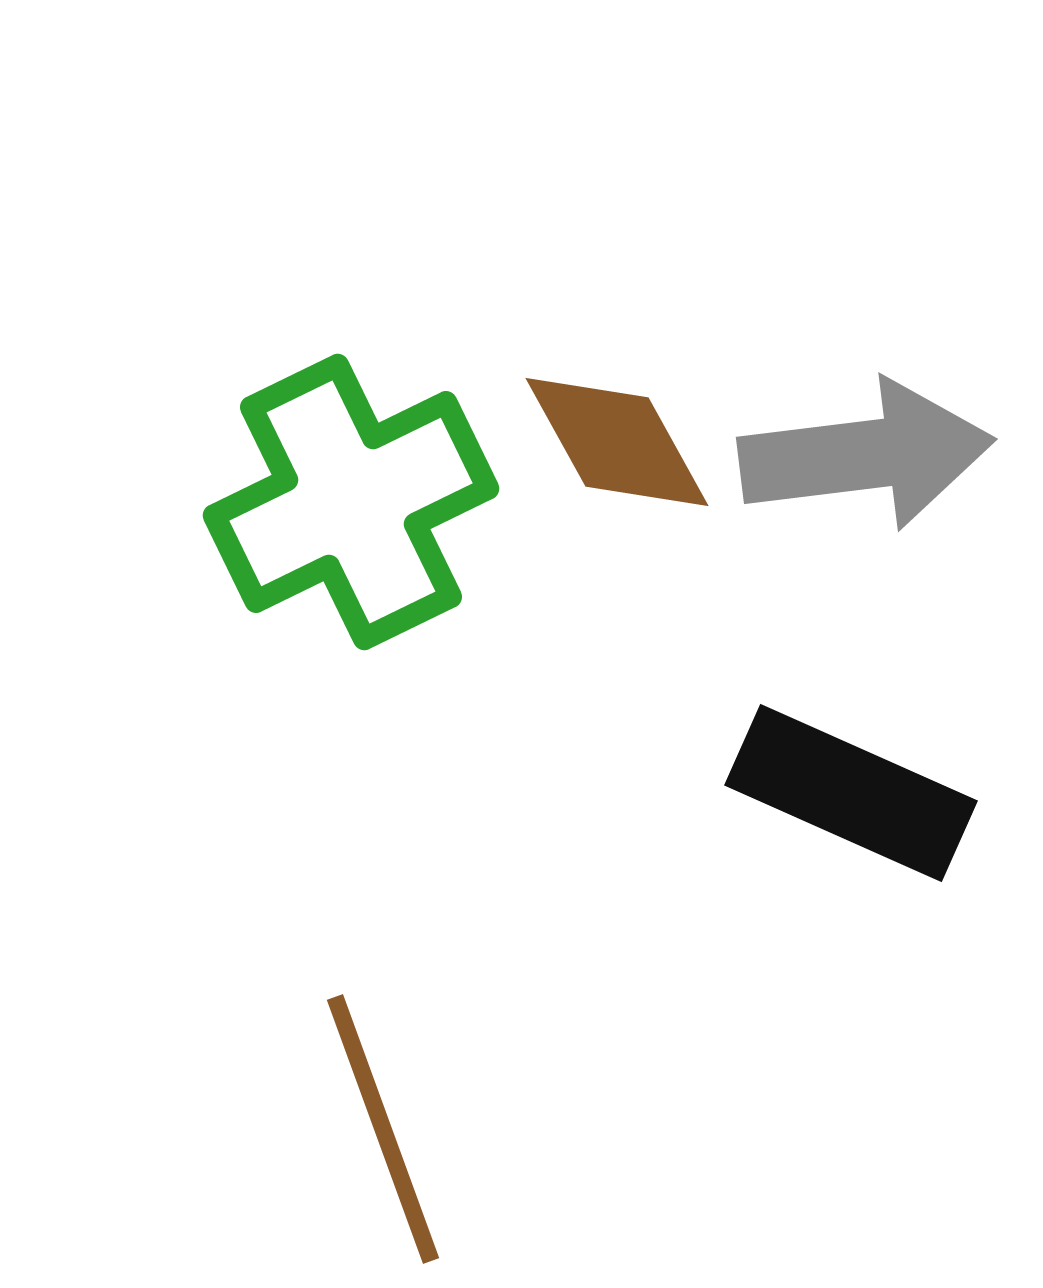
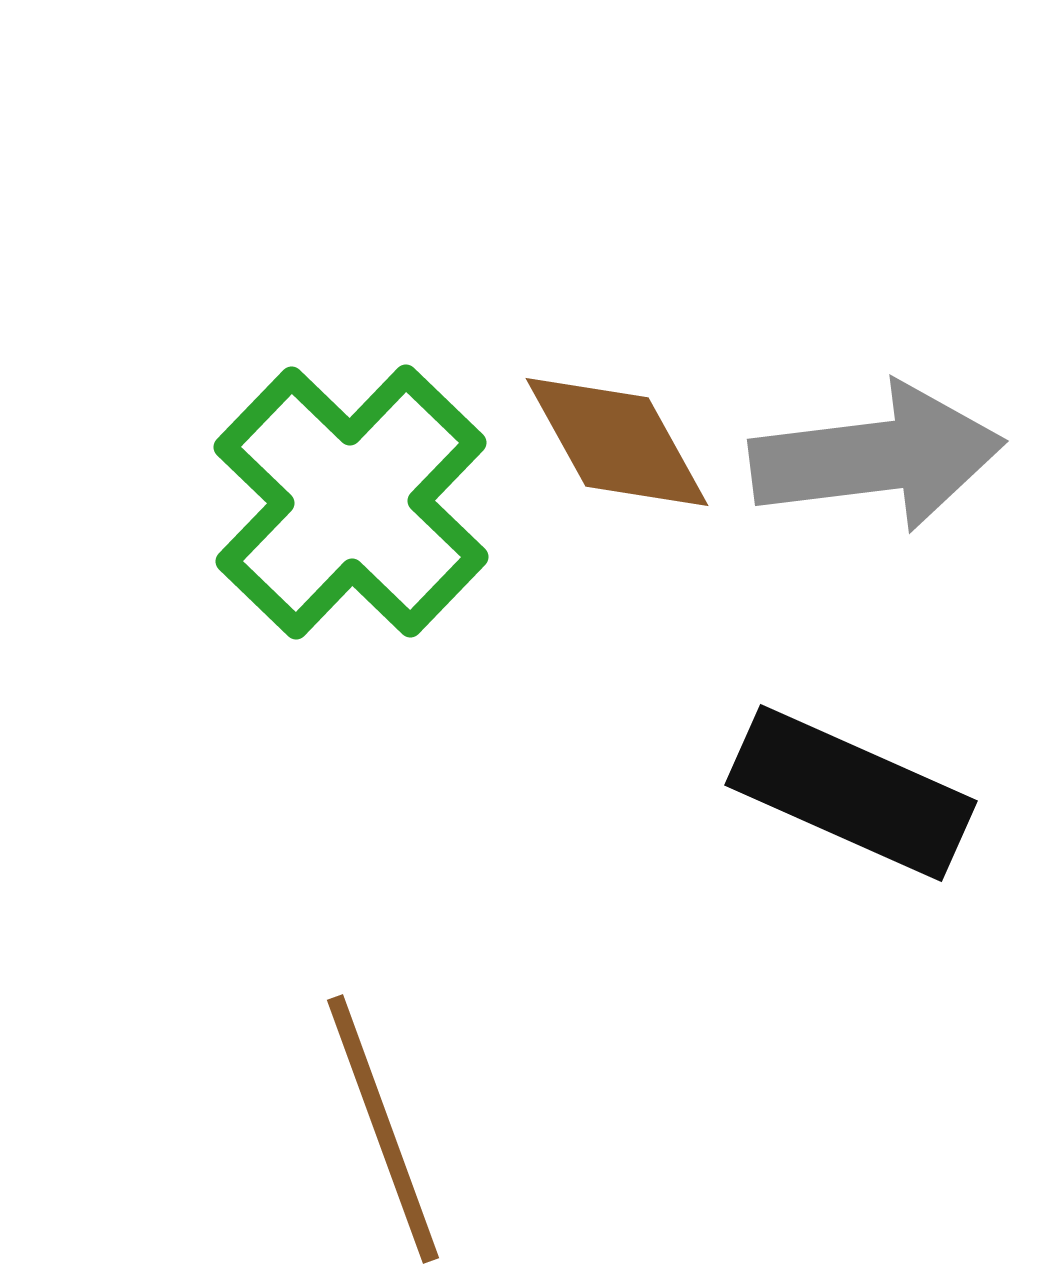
gray arrow: moved 11 px right, 2 px down
green cross: rotated 20 degrees counterclockwise
